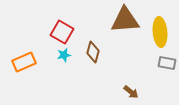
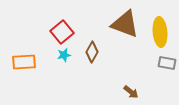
brown triangle: moved 4 px down; rotated 24 degrees clockwise
red square: rotated 20 degrees clockwise
brown diamond: moved 1 px left; rotated 15 degrees clockwise
orange rectangle: rotated 20 degrees clockwise
